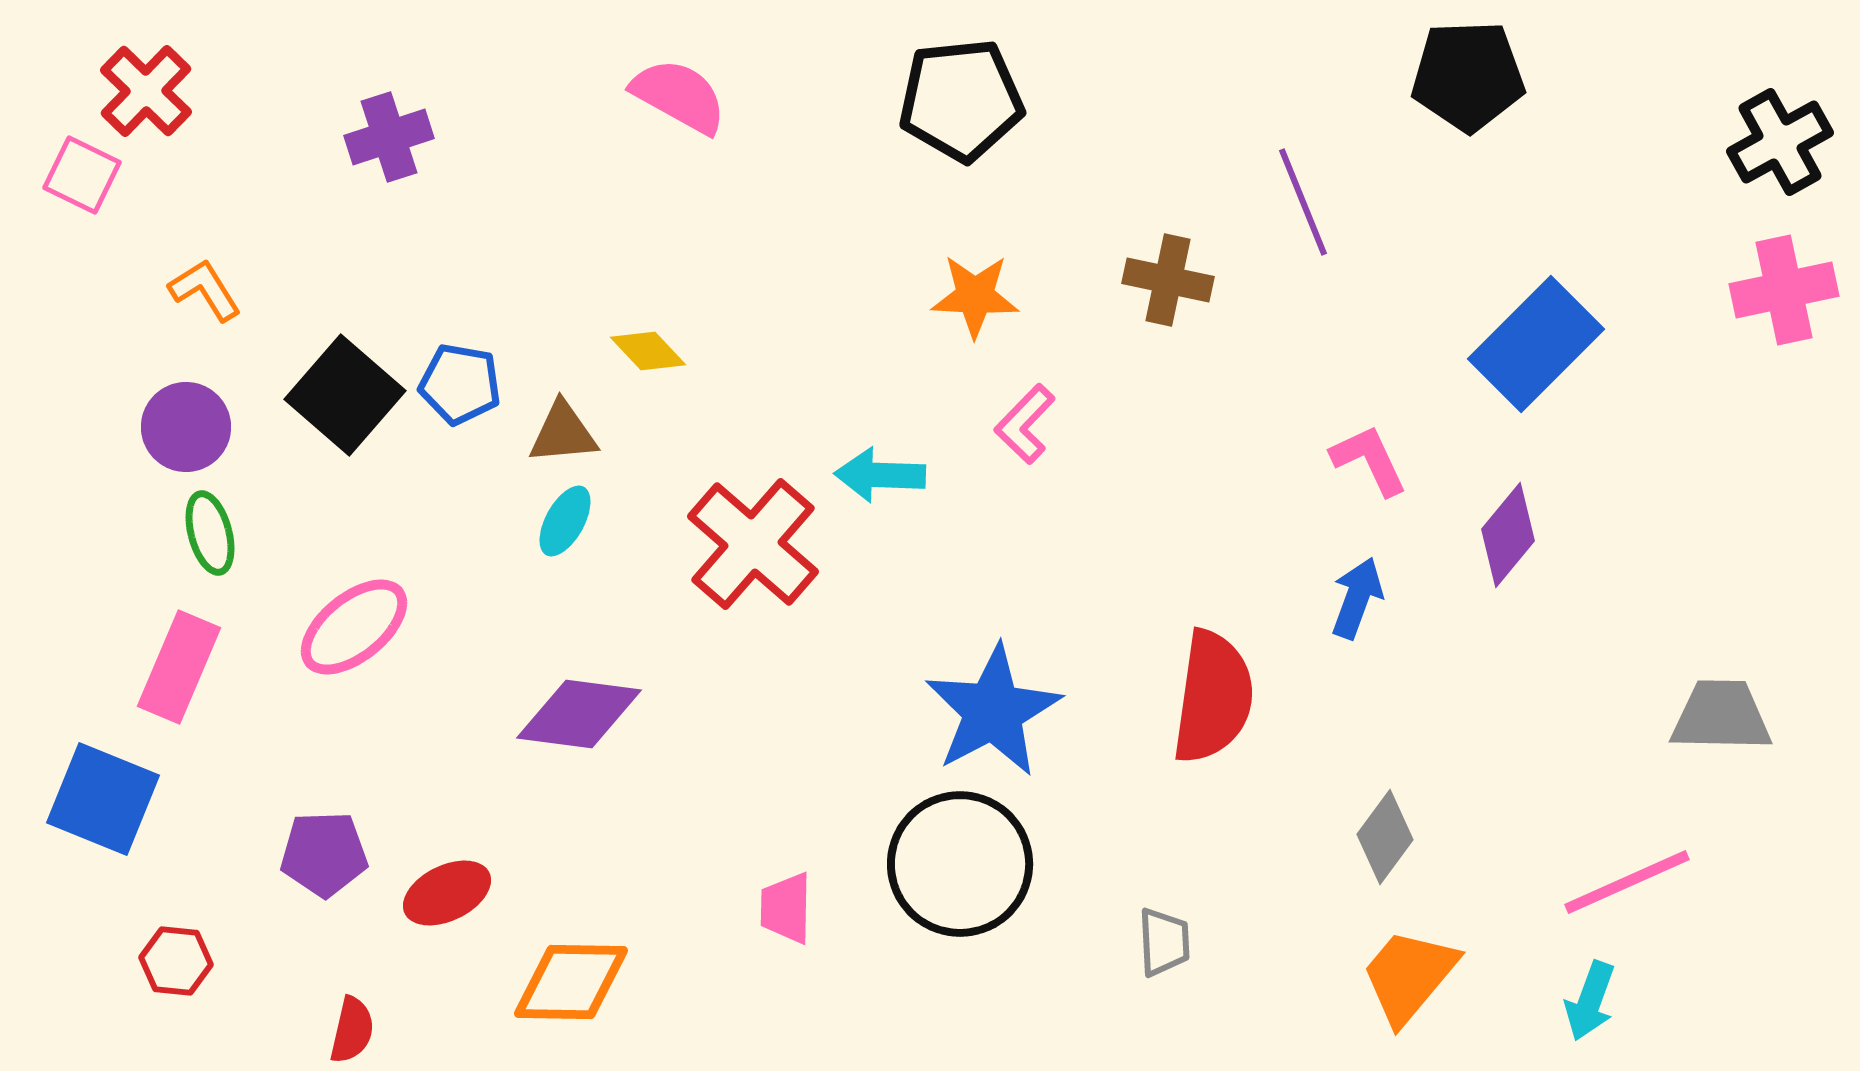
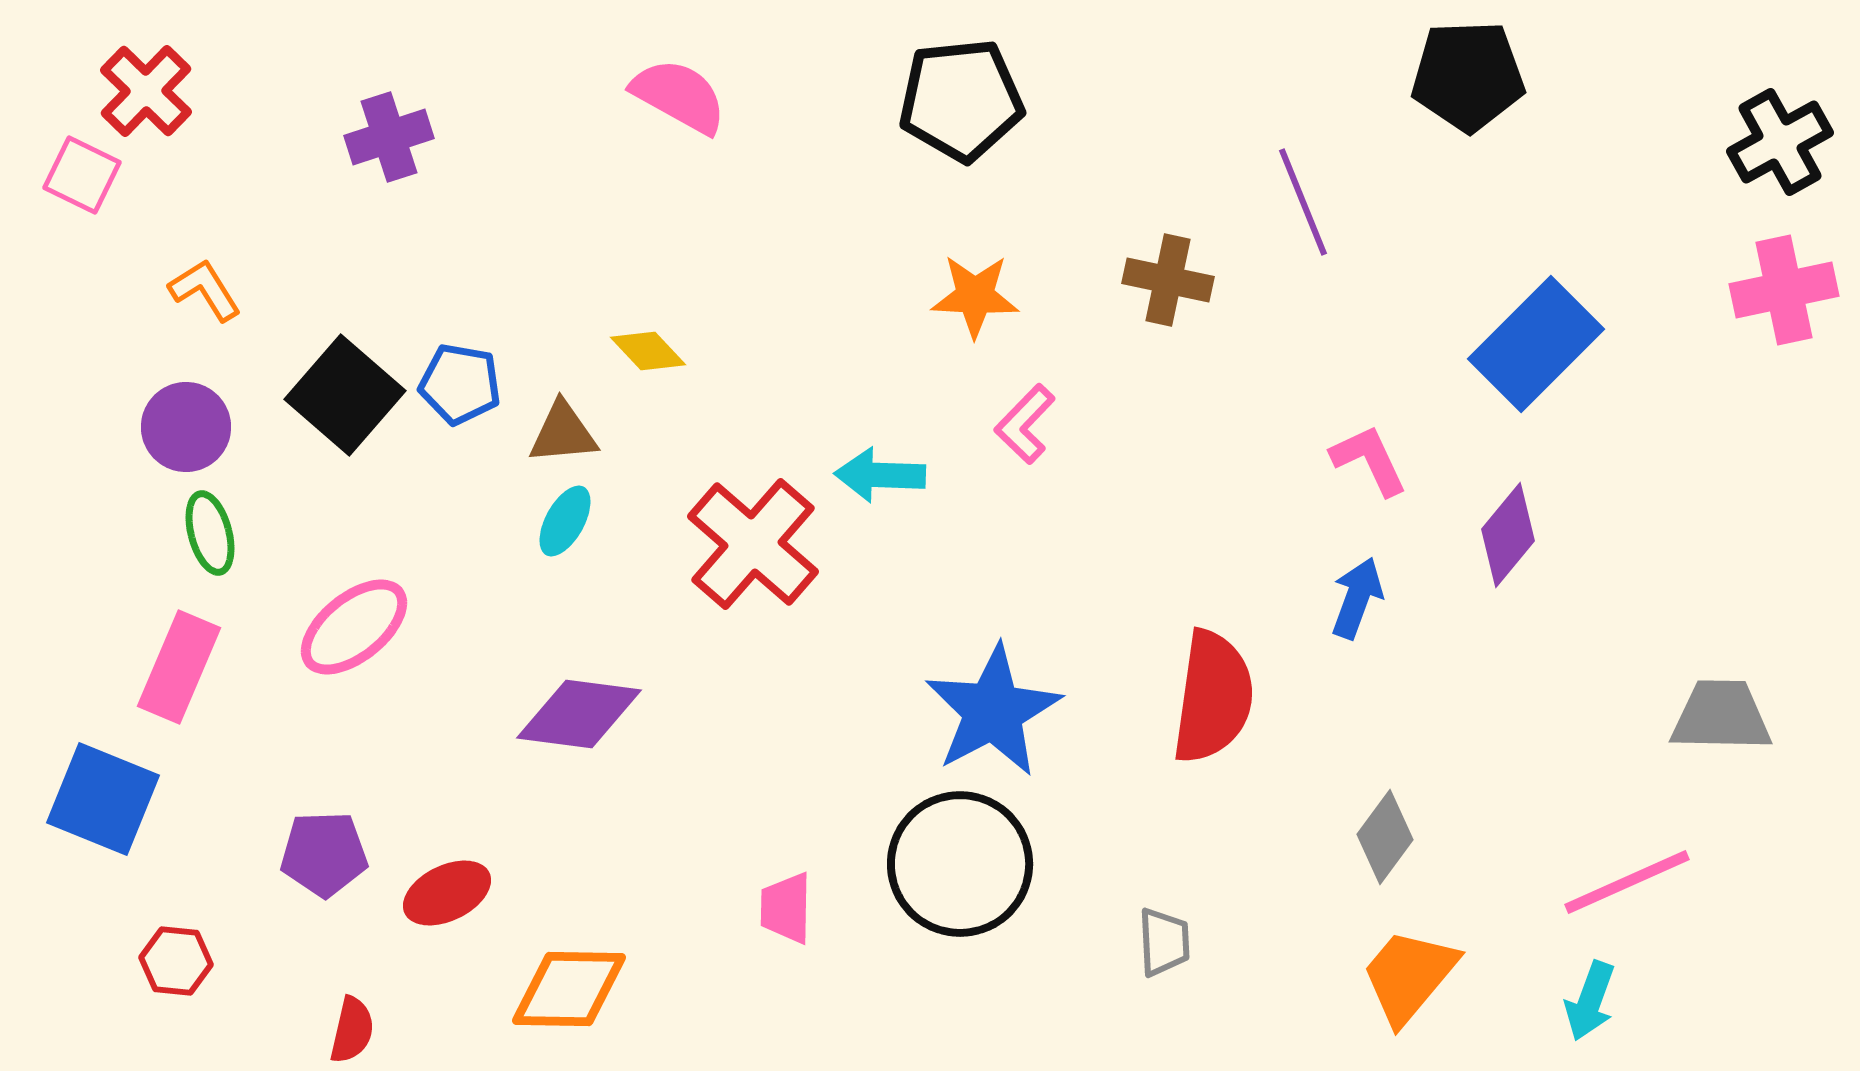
orange diamond at (571, 982): moved 2 px left, 7 px down
